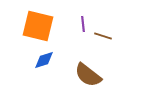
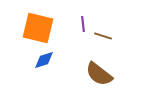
orange square: moved 2 px down
brown semicircle: moved 11 px right, 1 px up
